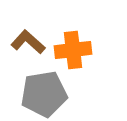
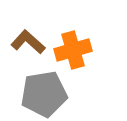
orange cross: rotated 9 degrees counterclockwise
